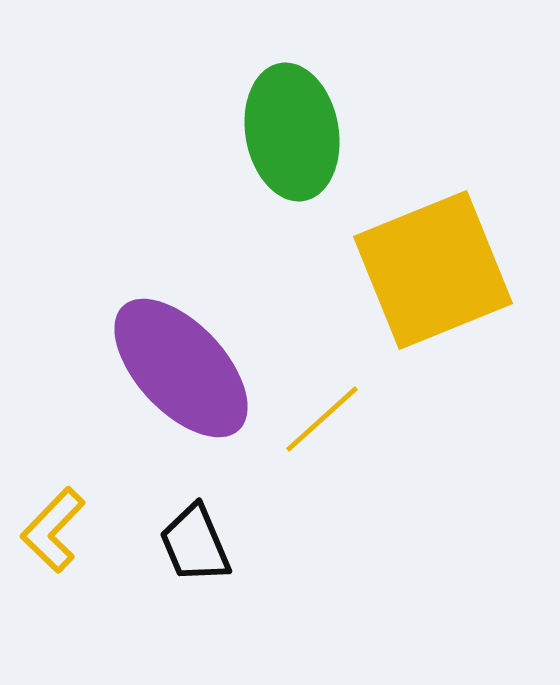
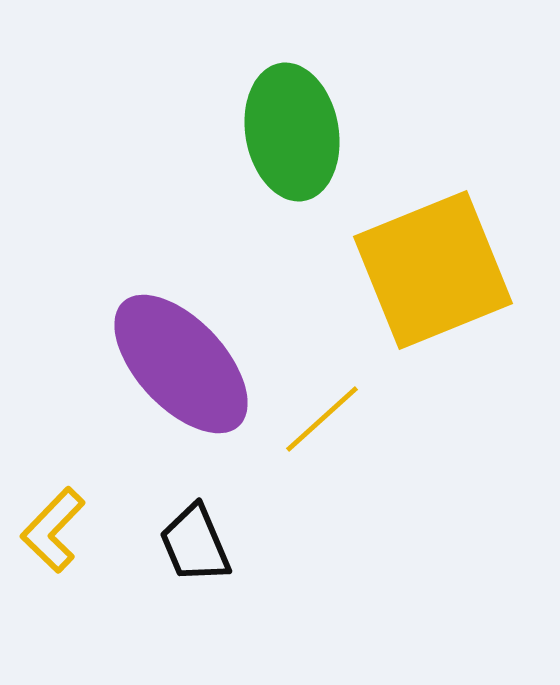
purple ellipse: moved 4 px up
